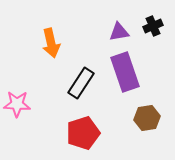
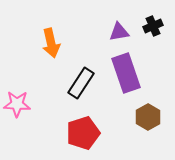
purple rectangle: moved 1 px right, 1 px down
brown hexagon: moved 1 px right, 1 px up; rotated 20 degrees counterclockwise
